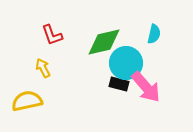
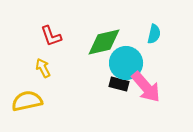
red L-shape: moved 1 px left, 1 px down
